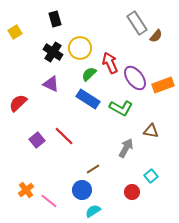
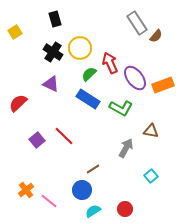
red circle: moved 7 px left, 17 px down
